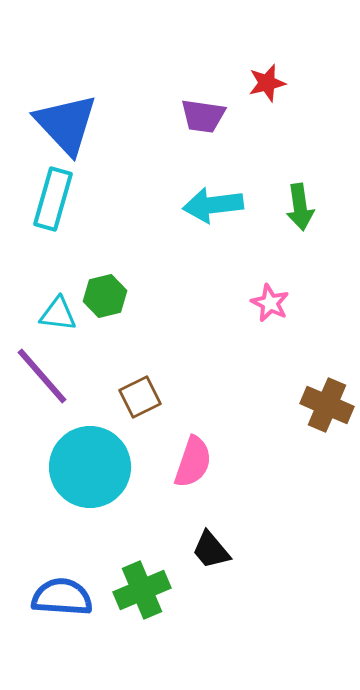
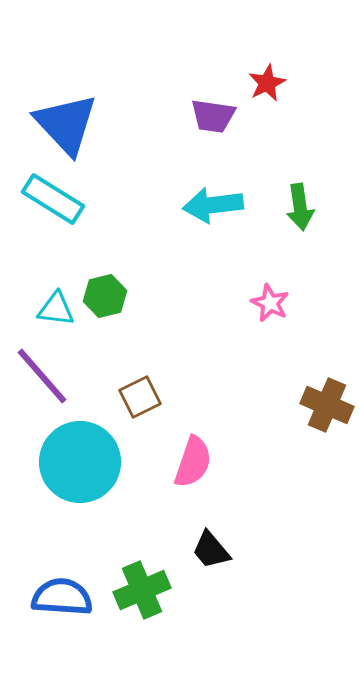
red star: rotated 12 degrees counterclockwise
purple trapezoid: moved 10 px right
cyan rectangle: rotated 74 degrees counterclockwise
cyan triangle: moved 2 px left, 5 px up
cyan circle: moved 10 px left, 5 px up
